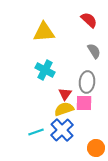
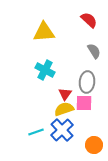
orange circle: moved 2 px left, 3 px up
